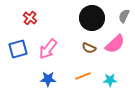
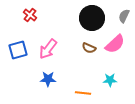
red cross: moved 3 px up
blue square: moved 1 px down
orange line: moved 17 px down; rotated 28 degrees clockwise
